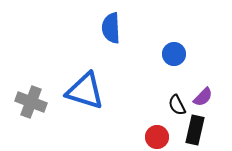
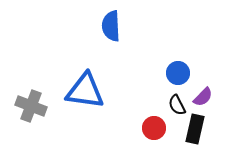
blue semicircle: moved 2 px up
blue circle: moved 4 px right, 19 px down
blue triangle: rotated 9 degrees counterclockwise
gray cross: moved 4 px down
black rectangle: moved 1 px up
red circle: moved 3 px left, 9 px up
